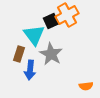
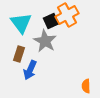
cyan triangle: moved 13 px left, 12 px up
gray star: moved 6 px left, 13 px up
blue arrow: rotated 18 degrees clockwise
orange semicircle: rotated 96 degrees clockwise
